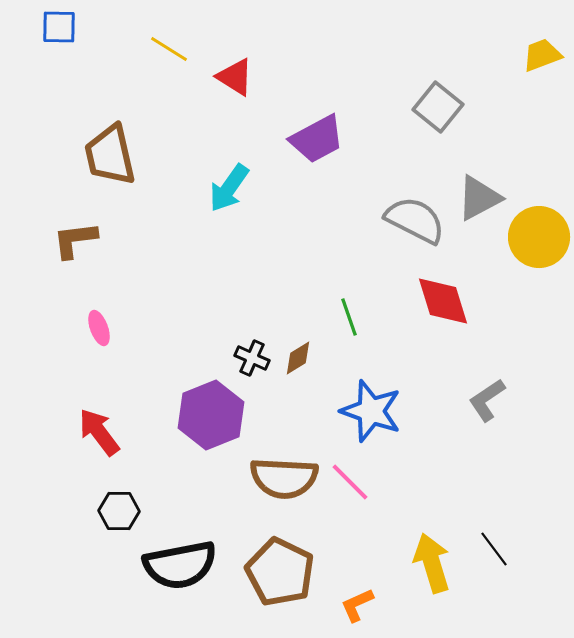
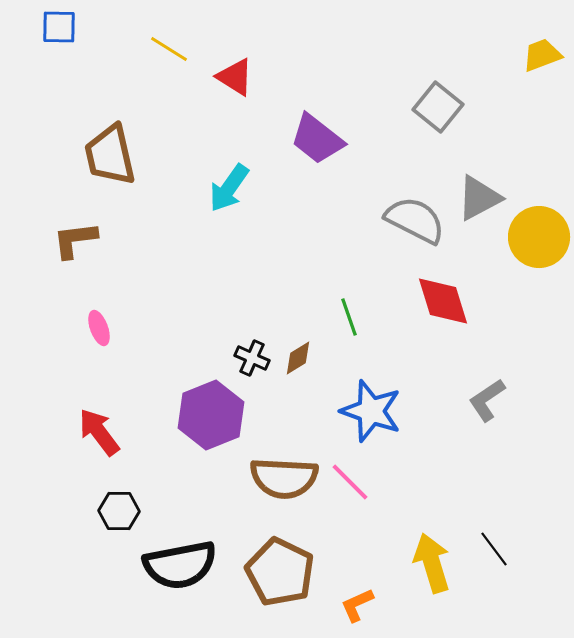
purple trapezoid: rotated 66 degrees clockwise
